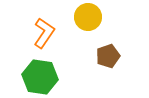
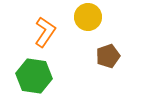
orange L-shape: moved 1 px right, 1 px up
green hexagon: moved 6 px left, 1 px up
